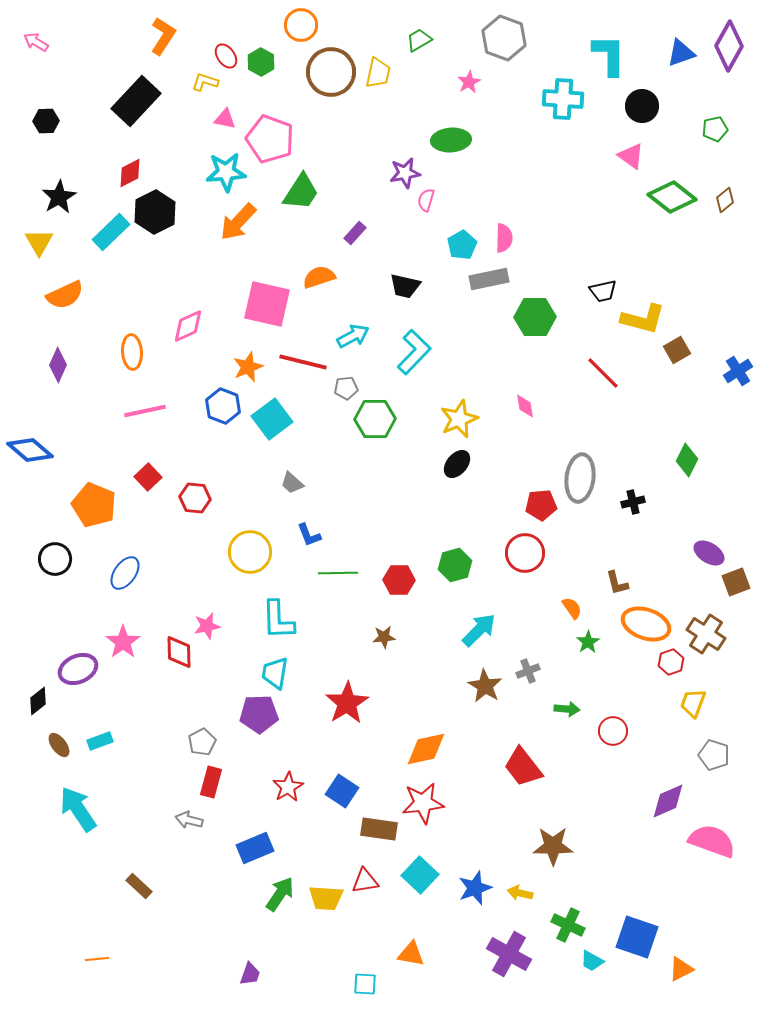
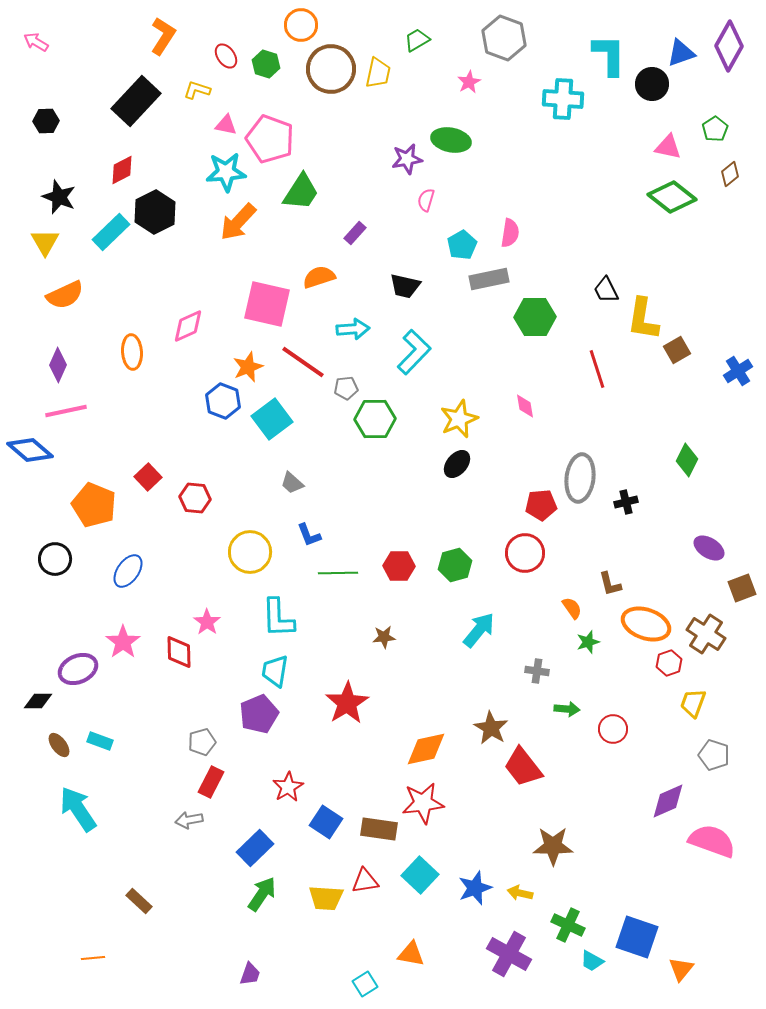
green trapezoid at (419, 40): moved 2 px left
green hexagon at (261, 62): moved 5 px right, 2 px down; rotated 12 degrees counterclockwise
brown circle at (331, 72): moved 3 px up
yellow L-shape at (205, 82): moved 8 px left, 8 px down
black circle at (642, 106): moved 10 px right, 22 px up
pink triangle at (225, 119): moved 1 px right, 6 px down
green pentagon at (715, 129): rotated 20 degrees counterclockwise
green ellipse at (451, 140): rotated 15 degrees clockwise
pink triangle at (631, 156): moved 37 px right, 9 px up; rotated 24 degrees counterclockwise
red diamond at (130, 173): moved 8 px left, 3 px up
purple star at (405, 173): moved 2 px right, 14 px up
black star at (59, 197): rotated 20 degrees counterclockwise
brown diamond at (725, 200): moved 5 px right, 26 px up
pink semicircle at (504, 238): moved 6 px right, 5 px up; rotated 8 degrees clockwise
yellow triangle at (39, 242): moved 6 px right
black trapezoid at (603, 291): moved 3 px right, 1 px up; rotated 76 degrees clockwise
yellow L-shape at (643, 319): rotated 84 degrees clockwise
cyan arrow at (353, 336): moved 7 px up; rotated 24 degrees clockwise
red line at (303, 362): rotated 21 degrees clockwise
red line at (603, 373): moved 6 px left, 4 px up; rotated 27 degrees clockwise
blue hexagon at (223, 406): moved 5 px up
pink line at (145, 411): moved 79 px left
black cross at (633, 502): moved 7 px left
purple ellipse at (709, 553): moved 5 px up
blue ellipse at (125, 573): moved 3 px right, 2 px up
red hexagon at (399, 580): moved 14 px up
brown square at (736, 582): moved 6 px right, 6 px down
brown L-shape at (617, 583): moved 7 px left, 1 px down
cyan L-shape at (278, 620): moved 2 px up
pink star at (207, 626): moved 4 px up; rotated 24 degrees counterclockwise
cyan arrow at (479, 630): rotated 6 degrees counterclockwise
green star at (588, 642): rotated 15 degrees clockwise
red hexagon at (671, 662): moved 2 px left, 1 px down
gray cross at (528, 671): moved 9 px right; rotated 30 degrees clockwise
cyan trapezoid at (275, 673): moved 2 px up
brown star at (485, 686): moved 6 px right, 42 px down
black diamond at (38, 701): rotated 40 degrees clockwise
purple pentagon at (259, 714): rotated 21 degrees counterclockwise
red circle at (613, 731): moved 2 px up
cyan rectangle at (100, 741): rotated 40 degrees clockwise
gray pentagon at (202, 742): rotated 12 degrees clockwise
red rectangle at (211, 782): rotated 12 degrees clockwise
blue square at (342, 791): moved 16 px left, 31 px down
gray arrow at (189, 820): rotated 24 degrees counterclockwise
blue rectangle at (255, 848): rotated 21 degrees counterclockwise
brown rectangle at (139, 886): moved 15 px down
green arrow at (280, 894): moved 18 px left
orange line at (97, 959): moved 4 px left, 1 px up
orange triangle at (681, 969): rotated 24 degrees counterclockwise
cyan square at (365, 984): rotated 35 degrees counterclockwise
